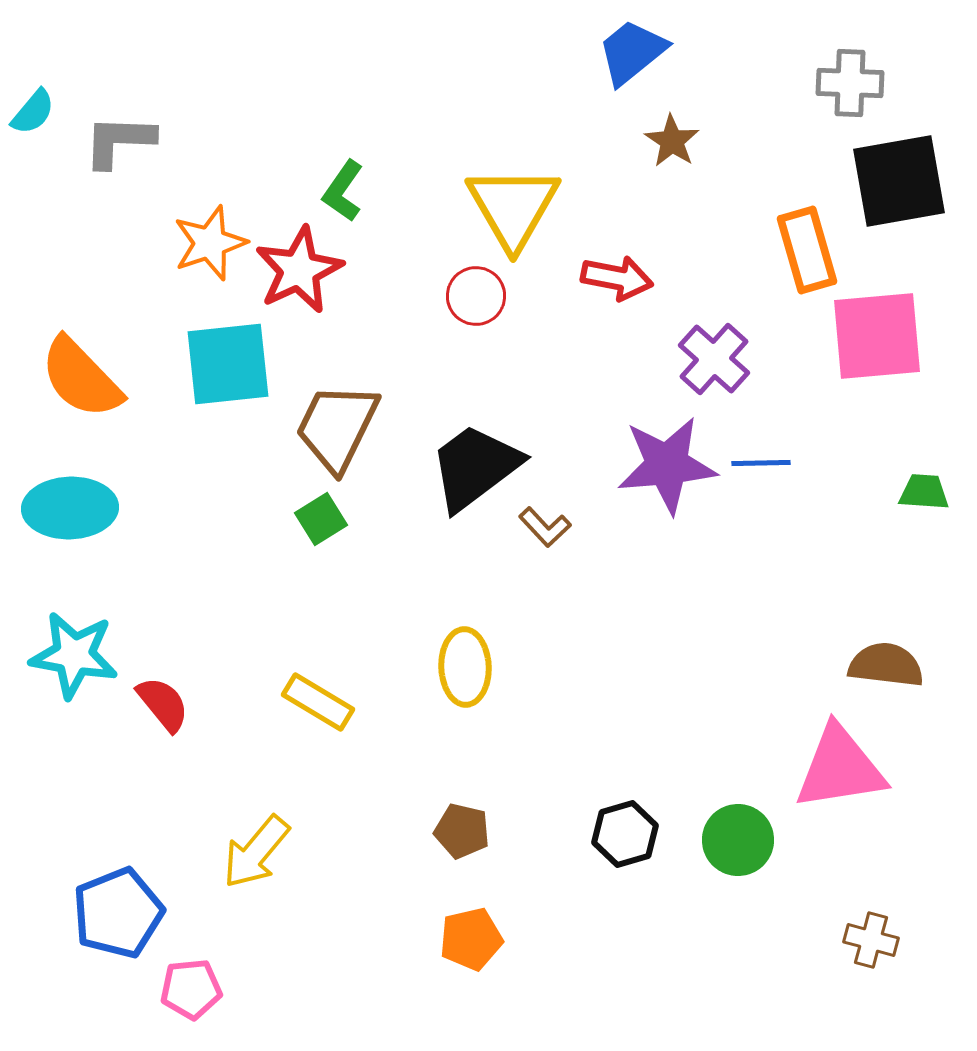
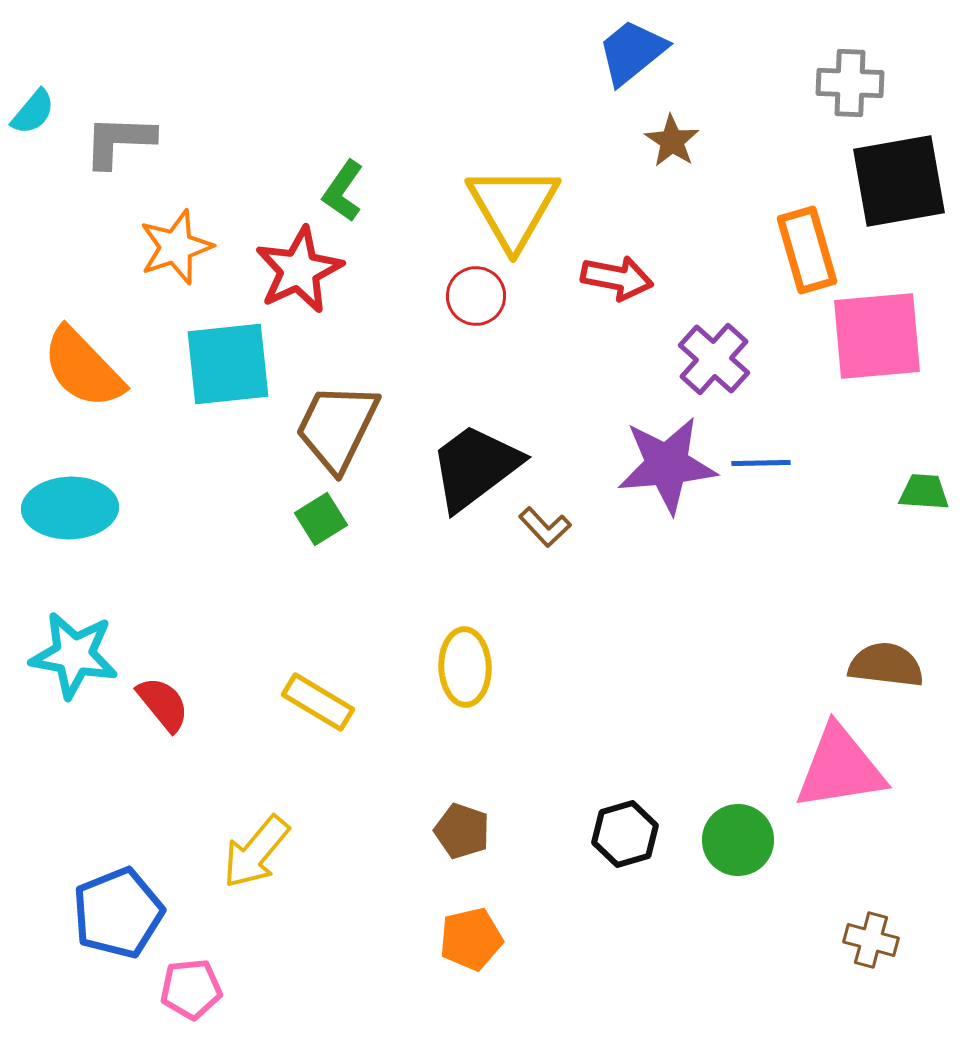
orange star: moved 34 px left, 4 px down
orange semicircle: moved 2 px right, 10 px up
brown pentagon: rotated 6 degrees clockwise
